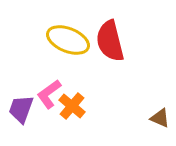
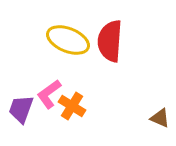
red semicircle: rotated 18 degrees clockwise
orange cross: rotated 8 degrees counterclockwise
